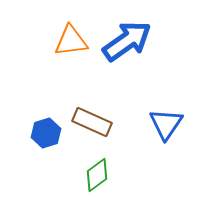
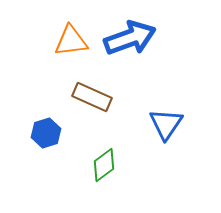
blue arrow: moved 3 px right, 3 px up; rotated 15 degrees clockwise
brown rectangle: moved 25 px up
green diamond: moved 7 px right, 10 px up
